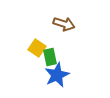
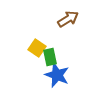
brown arrow: moved 4 px right, 5 px up; rotated 50 degrees counterclockwise
blue star: rotated 25 degrees counterclockwise
